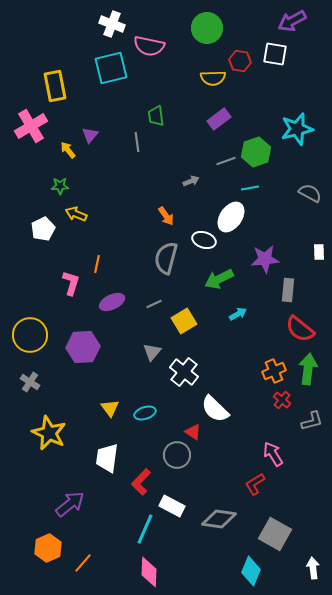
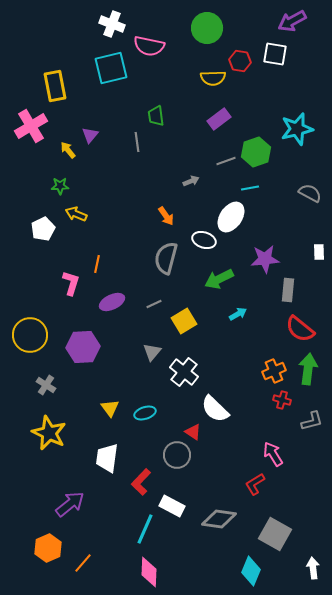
gray cross at (30, 382): moved 16 px right, 3 px down
red cross at (282, 400): rotated 24 degrees counterclockwise
